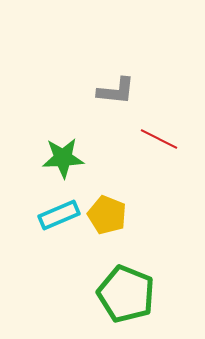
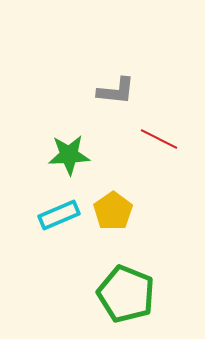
green star: moved 6 px right, 3 px up
yellow pentagon: moved 6 px right, 4 px up; rotated 15 degrees clockwise
